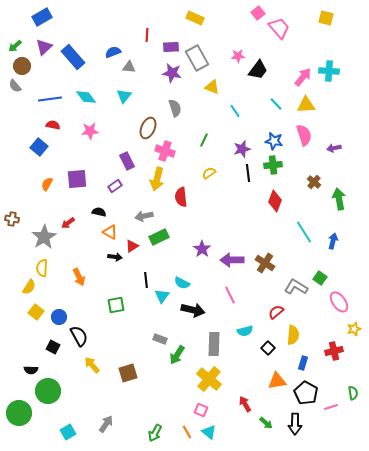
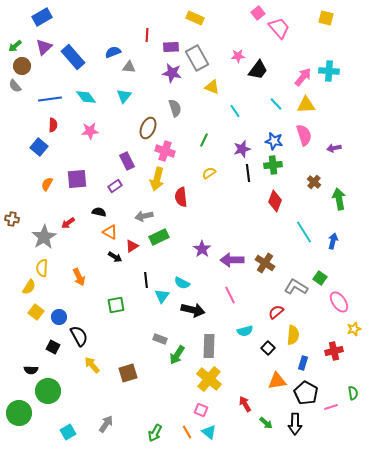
red semicircle at (53, 125): rotated 80 degrees clockwise
black arrow at (115, 257): rotated 24 degrees clockwise
gray rectangle at (214, 344): moved 5 px left, 2 px down
